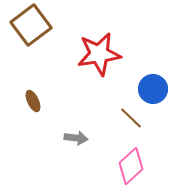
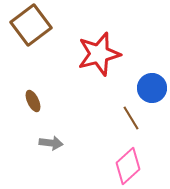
red star: rotated 6 degrees counterclockwise
blue circle: moved 1 px left, 1 px up
brown line: rotated 15 degrees clockwise
gray arrow: moved 25 px left, 5 px down
pink diamond: moved 3 px left
